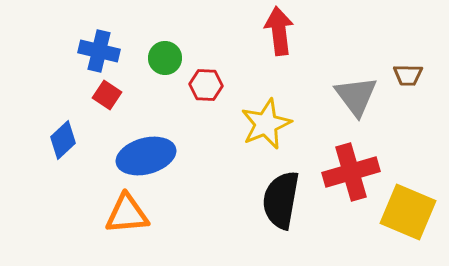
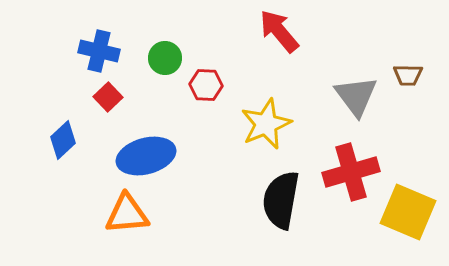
red arrow: rotated 33 degrees counterclockwise
red square: moved 1 px right, 2 px down; rotated 12 degrees clockwise
